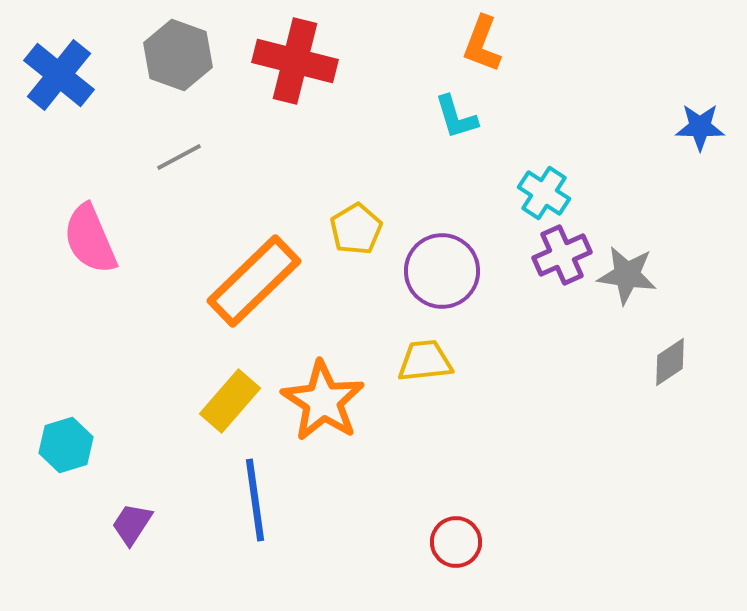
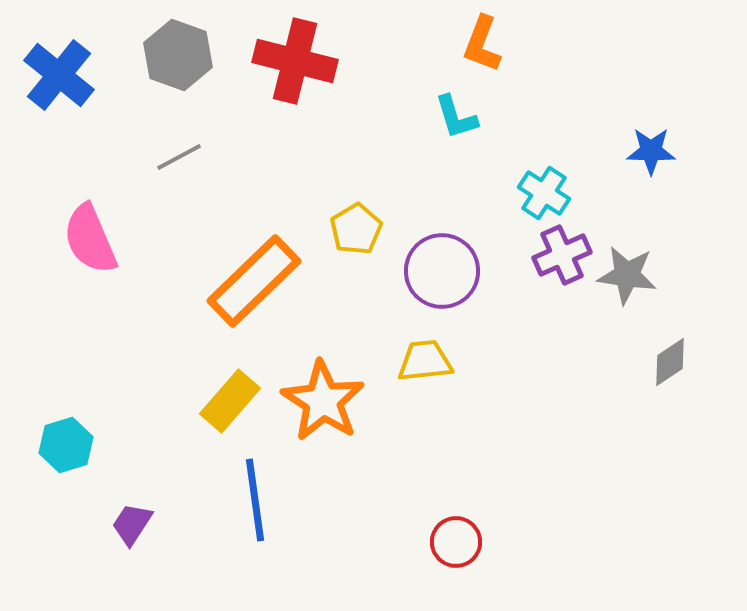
blue star: moved 49 px left, 24 px down
